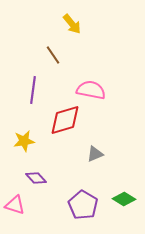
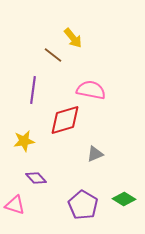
yellow arrow: moved 1 px right, 14 px down
brown line: rotated 18 degrees counterclockwise
